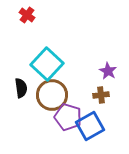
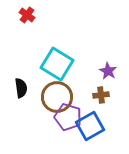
cyan square: moved 10 px right; rotated 12 degrees counterclockwise
brown circle: moved 5 px right, 2 px down
